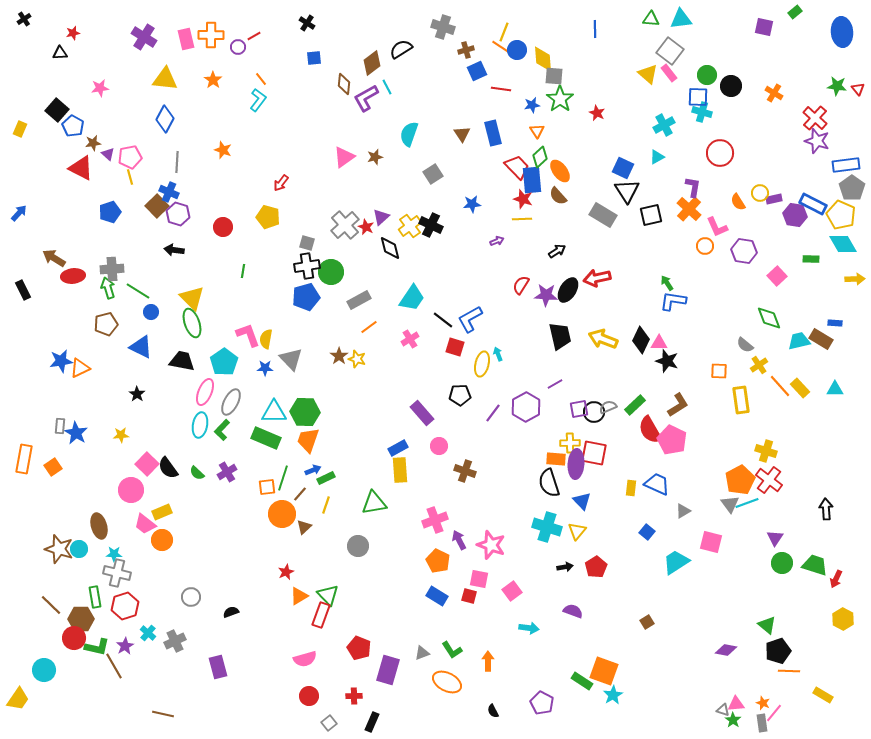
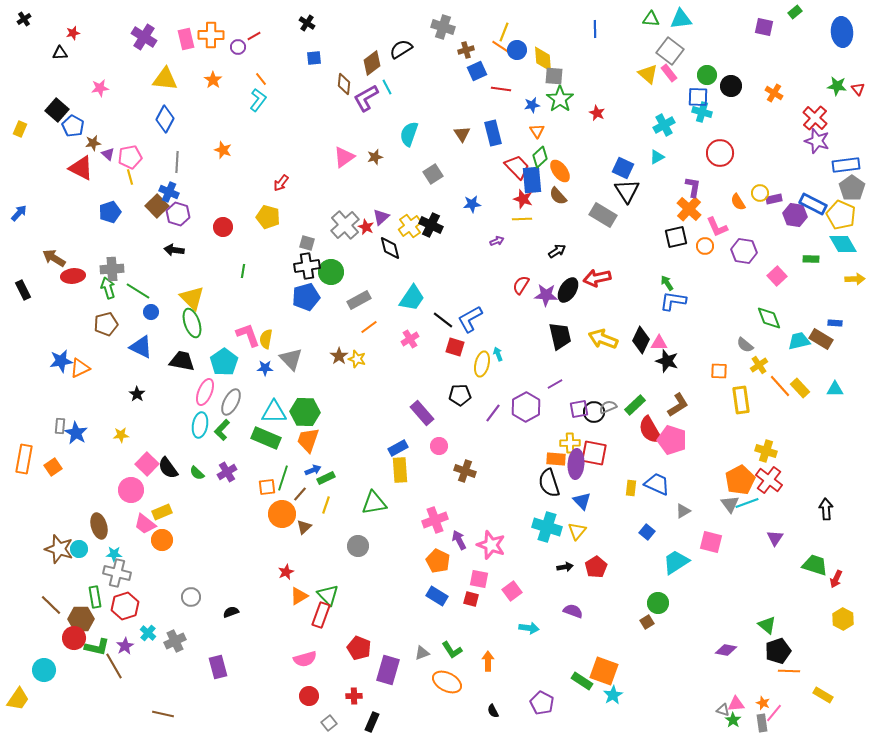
black square at (651, 215): moved 25 px right, 22 px down
pink pentagon at (672, 440): rotated 8 degrees counterclockwise
green circle at (782, 563): moved 124 px left, 40 px down
red square at (469, 596): moved 2 px right, 3 px down
